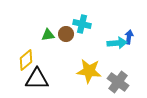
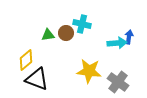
brown circle: moved 1 px up
black triangle: rotated 20 degrees clockwise
